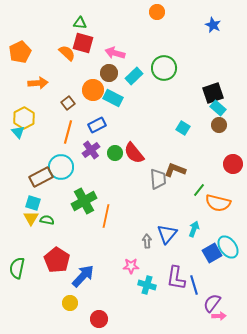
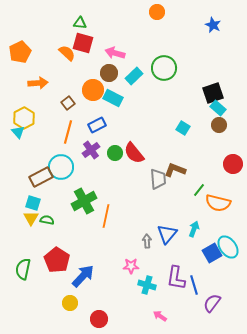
green semicircle at (17, 268): moved 6 px right, 1 px down
pink arrow at (219, 316): moved 59 px left; rotated 144 degrees counterclockwise
